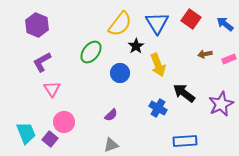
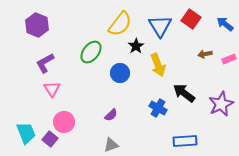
blue triangle: moved 3 px right, 3 px down
purple L-shape: moved 3 px right, 1 px down
